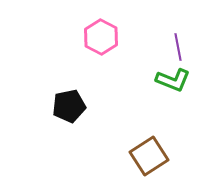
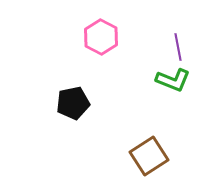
black pentagon: moved 4 px right, 3 px up
